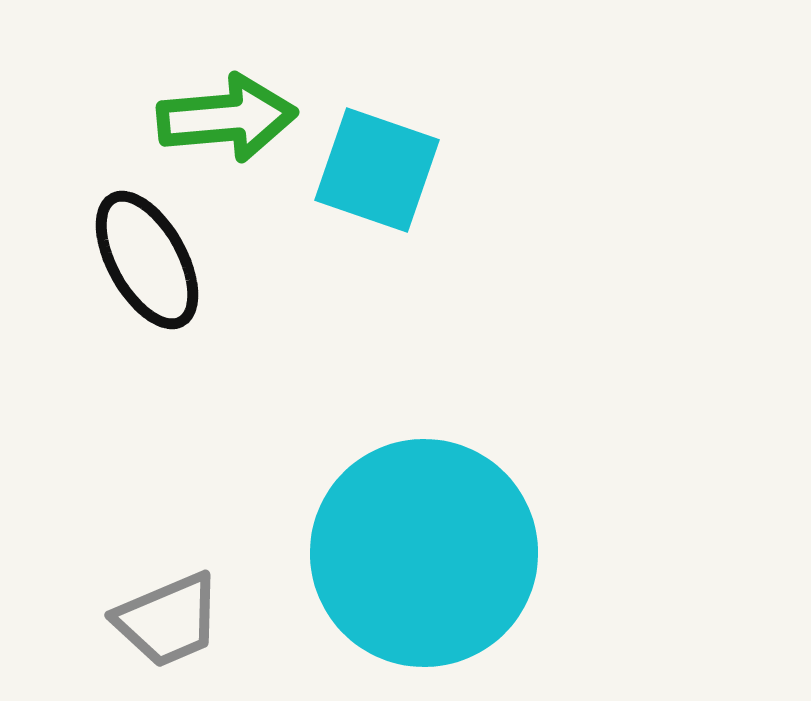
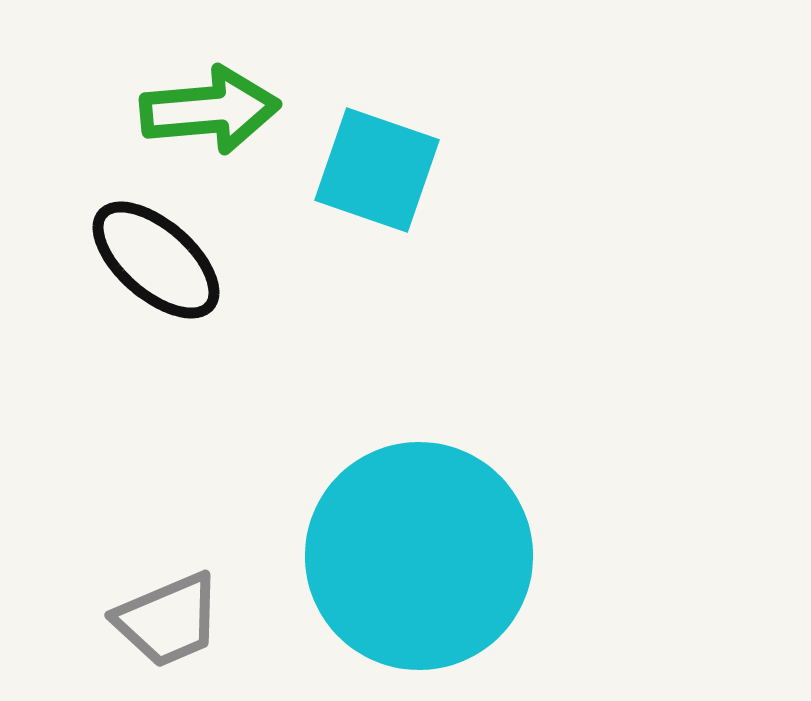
green arrow: moved 17 px left, 8 px up
black ellipse: moved 9 px right; rotated 20 degrees counterclockwise
cyan circle: moved 5 px left, 3 px down
